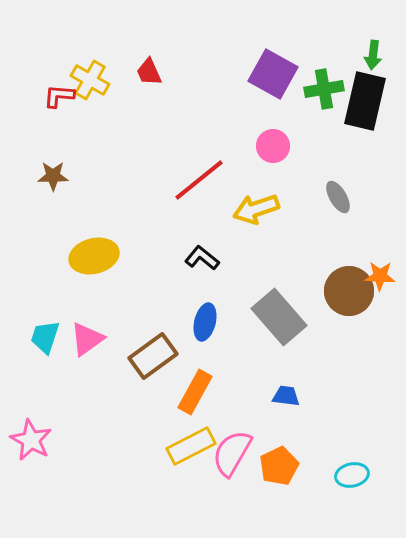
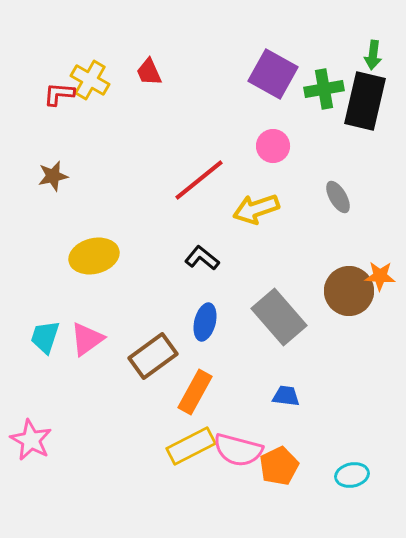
red L-shape: moved 2 px up
brown star: rotated 12 degrees counterclockwise
pink semicircle: moved 6 px right, 3 px up; rotated 105 degrees counterclockwise
